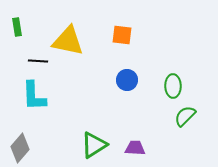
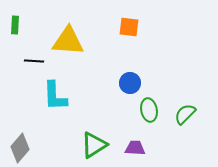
green rectangle: moved 2 px left, 2 px up; rotated 12 degrees clockwise
orange square: moved 7 px right, 8 px up
yellow triangle: rotated 8 degrees counterclockwise
black line: moved 4 px left
blue circle: moved 3 px right, 3 px down
green ellipse: moved 24 px left, 24 px down; rotated 10 degrees counterclockwise
cyan L-shape: moved 21 px right
green semicircle: moved 2 px up
